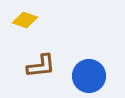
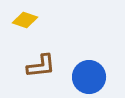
blue circle: moved 1 px down
